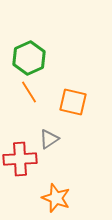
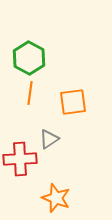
green hexagon: rotated 8 degrees counterclockwise
orange line: moved 1 px right, 1 px down; rotated 40 degrees clockwise
orange square: rotated 20 degrees counterclockwise
